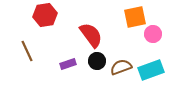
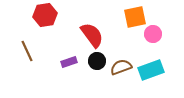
red semicircle: moved 1 px right
purple rectangle: moved 1 px right, 2 px up
